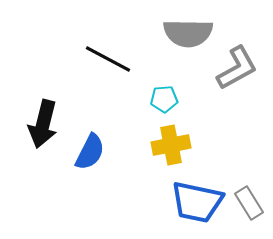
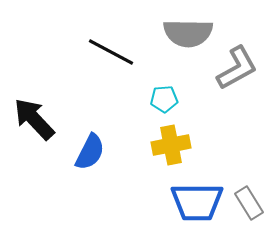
black line: moved 3 px right, 7 px up
black arrow: moved 9 px left, 5 px up; rotated 123 degrees clockwise
blue trapezoid: rotated 12 degrees counterclockwise
